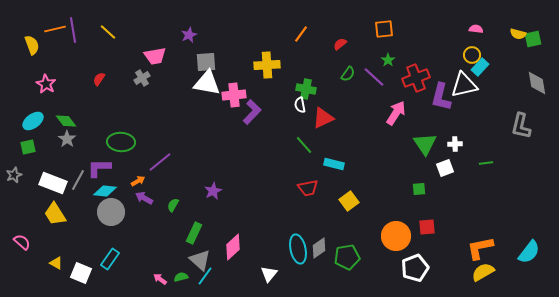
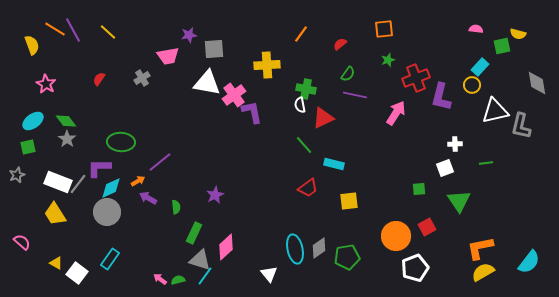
orange line at (55, 29): rotated 45 degrees clockwise
purple line at (73, 30): rotated 20 degrees counterclockwise
purple star at (189, 35): rotated 14 degrees clockwise
green square at (533, 39): moved 31 px left, 7 px down
yellow circle at (472, 55): moved 30 px down
pink trapezoid at (155, 56): moved 13 px right
green star at (388, 60): rotated 16 degrees clockwise
gray square at (206, 62): moved 8 px right, 13 px up
purple line at (374, 77): moved 19 px left, 18 px down; rotated 30 degrees counterclockwise
white triangle at (464, 85): moved 31 px right, 26 px down
pink cross at (234, 95): rotated 30 degrees counterclockwise
purple L-shape at (252, 112): rotated 55 degrees counterclockwise
green triangle at (425, 144): moved 34 px right, 57 px down
gray star at (14, 175): moved 3 px right
gray line at (78, 180): moved 4 px down; rotated 10 degrees clockwise
white rectangle at (53, 183): moved 5 px right, 1 px up
red trapezoid at (308, 188): rotated 25 degrees counterclockwise
cyan diamond at (105, 191): moved 6 px right, 3 px up; rotated 30 degrees counterclockwise
purple star at (213, 191): moved 2 px right, 4 px down
purple arrow at (144, 198): moved 4 px right
yellow square at (349, 201): rotated 30 degrees clockwise
green semicircle at (173, 205): moved 3 px right, 2 px down; rotated 144 degrees clockwise
gray circle at (111, 212): moved 4 px left
red square at (427, 227): rotated 24 degrees counterclockwise
pink diamond at (233, 247): moved 7 px left
cyan ellipse at (298, 249): moved 3 px left
cyan semicircle at (529, 252): moved 10 px down
gray triangle at (200, 260): rotated 25 degrees counterclockwise
white square at (81, 273): moved 4 px left; rotated 15 degrees clockwise
white triangle at (269, 274): rotated 18 degrees counterclockwise
green semicircle at (181, 277): moved 3 px left, 3 px down
